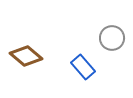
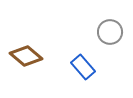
gray circle: moved 2 px left, 6 px up
